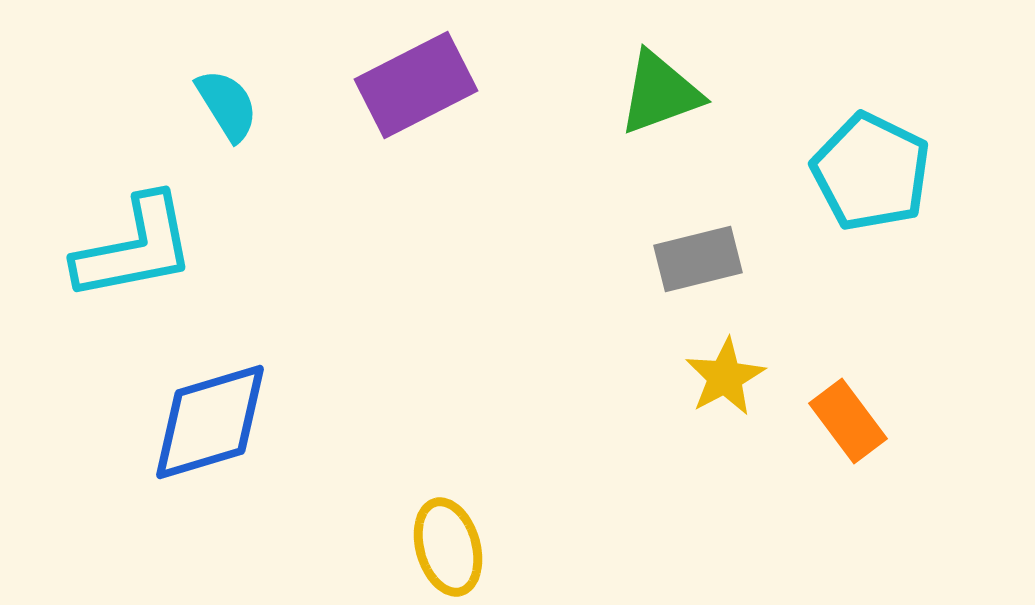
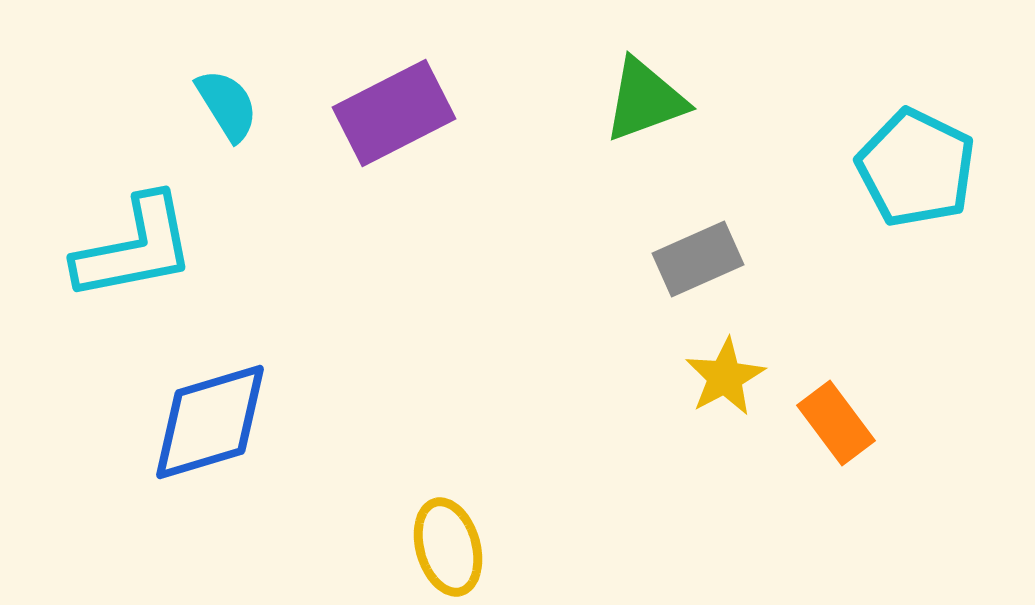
purple rectangle: moved 22 px left, 28 px down
green triangle: moved 15 px left, 7 px down
cyan pentagon: moved 45 px right, 4 px up
gray rectangle: rotated 10 degrees counterclockwise
orange rectangle: moved 12 px left, 2 px down
